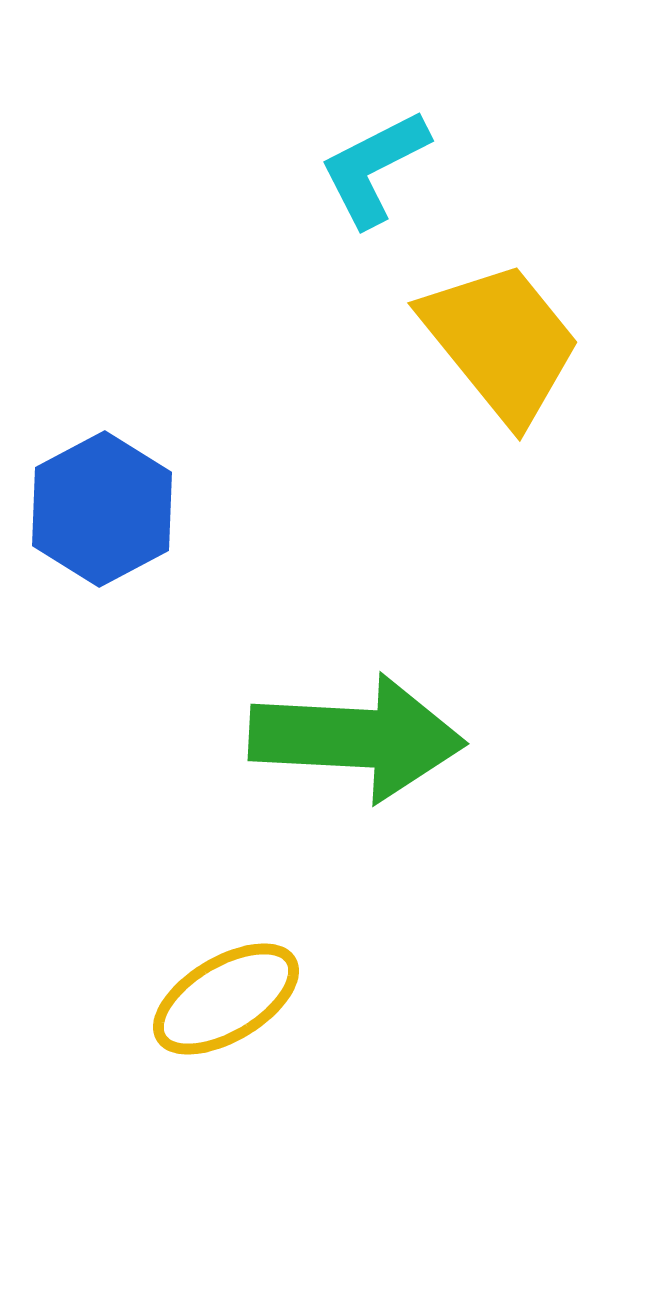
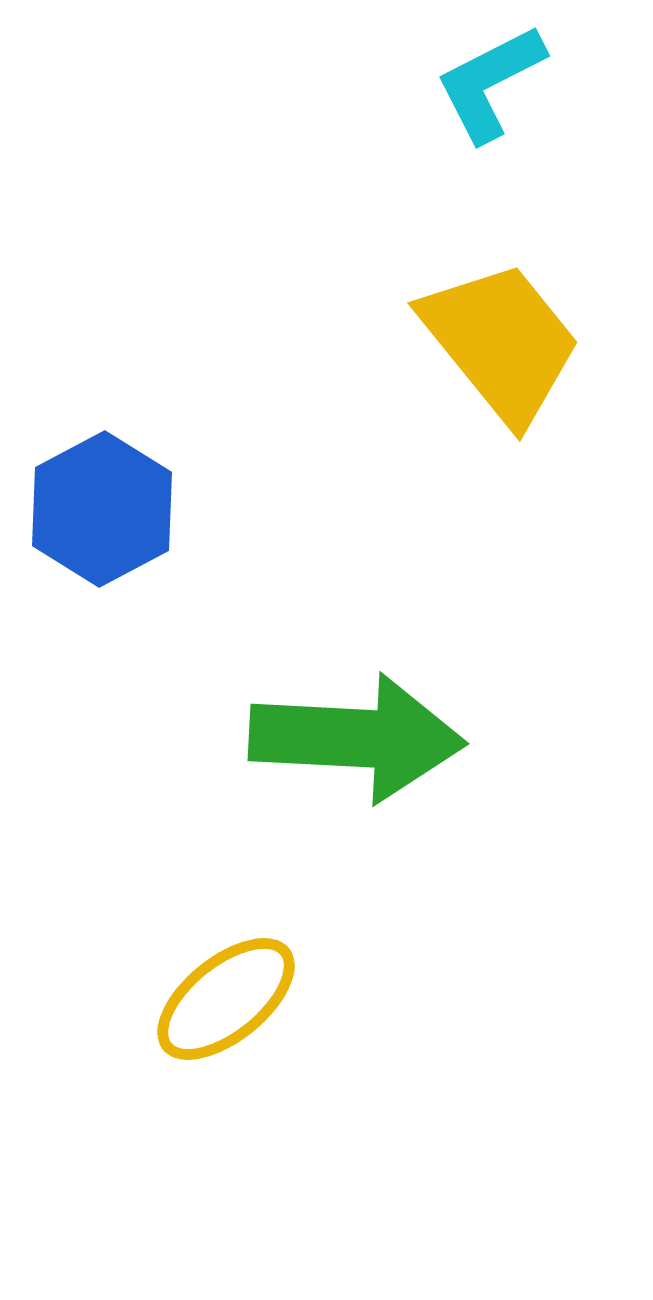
cyan L-shape: moved 116 px right, 85 px up
yellow ellipse: rotated 8 degrees counterclockwise
